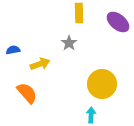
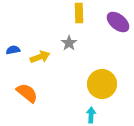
yellow arrow: moved 7 px up
orange semicircle: rotated 10 degrees counterclockwise
